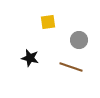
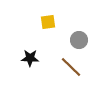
black star: rotated 12 degrees counterclockwise
brown line: rotated 25 degrees clockwise
